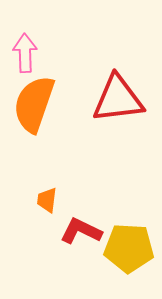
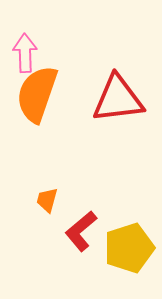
orange semicircle: moved 3 px right, 10 px up
orange trapezoid: rotated 8 degrees clockwise
red L-shape: rotated 66 degrees counterclockwise
yellow pentagon: rotated 21 degrees counterclockwise
